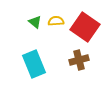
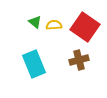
yellow semicircle: moved 2 px left, 4 px down
